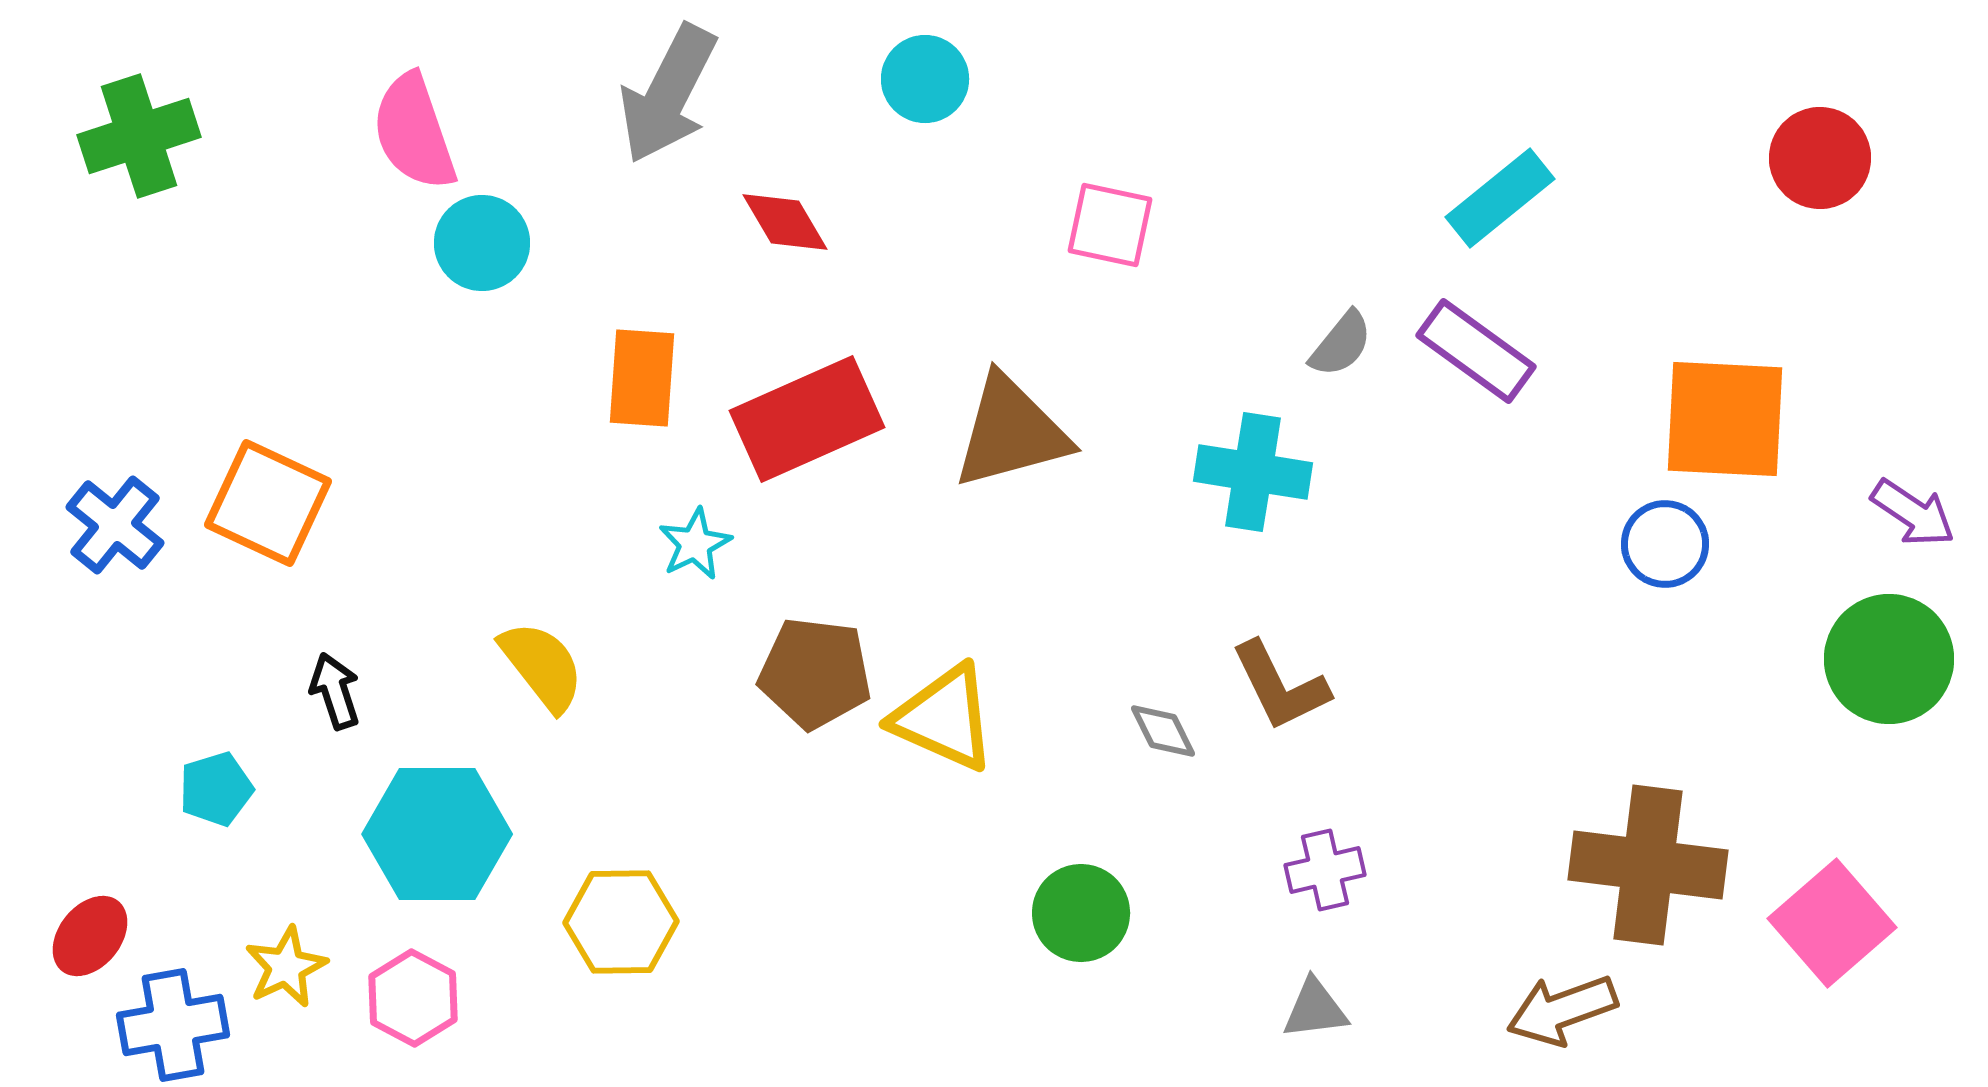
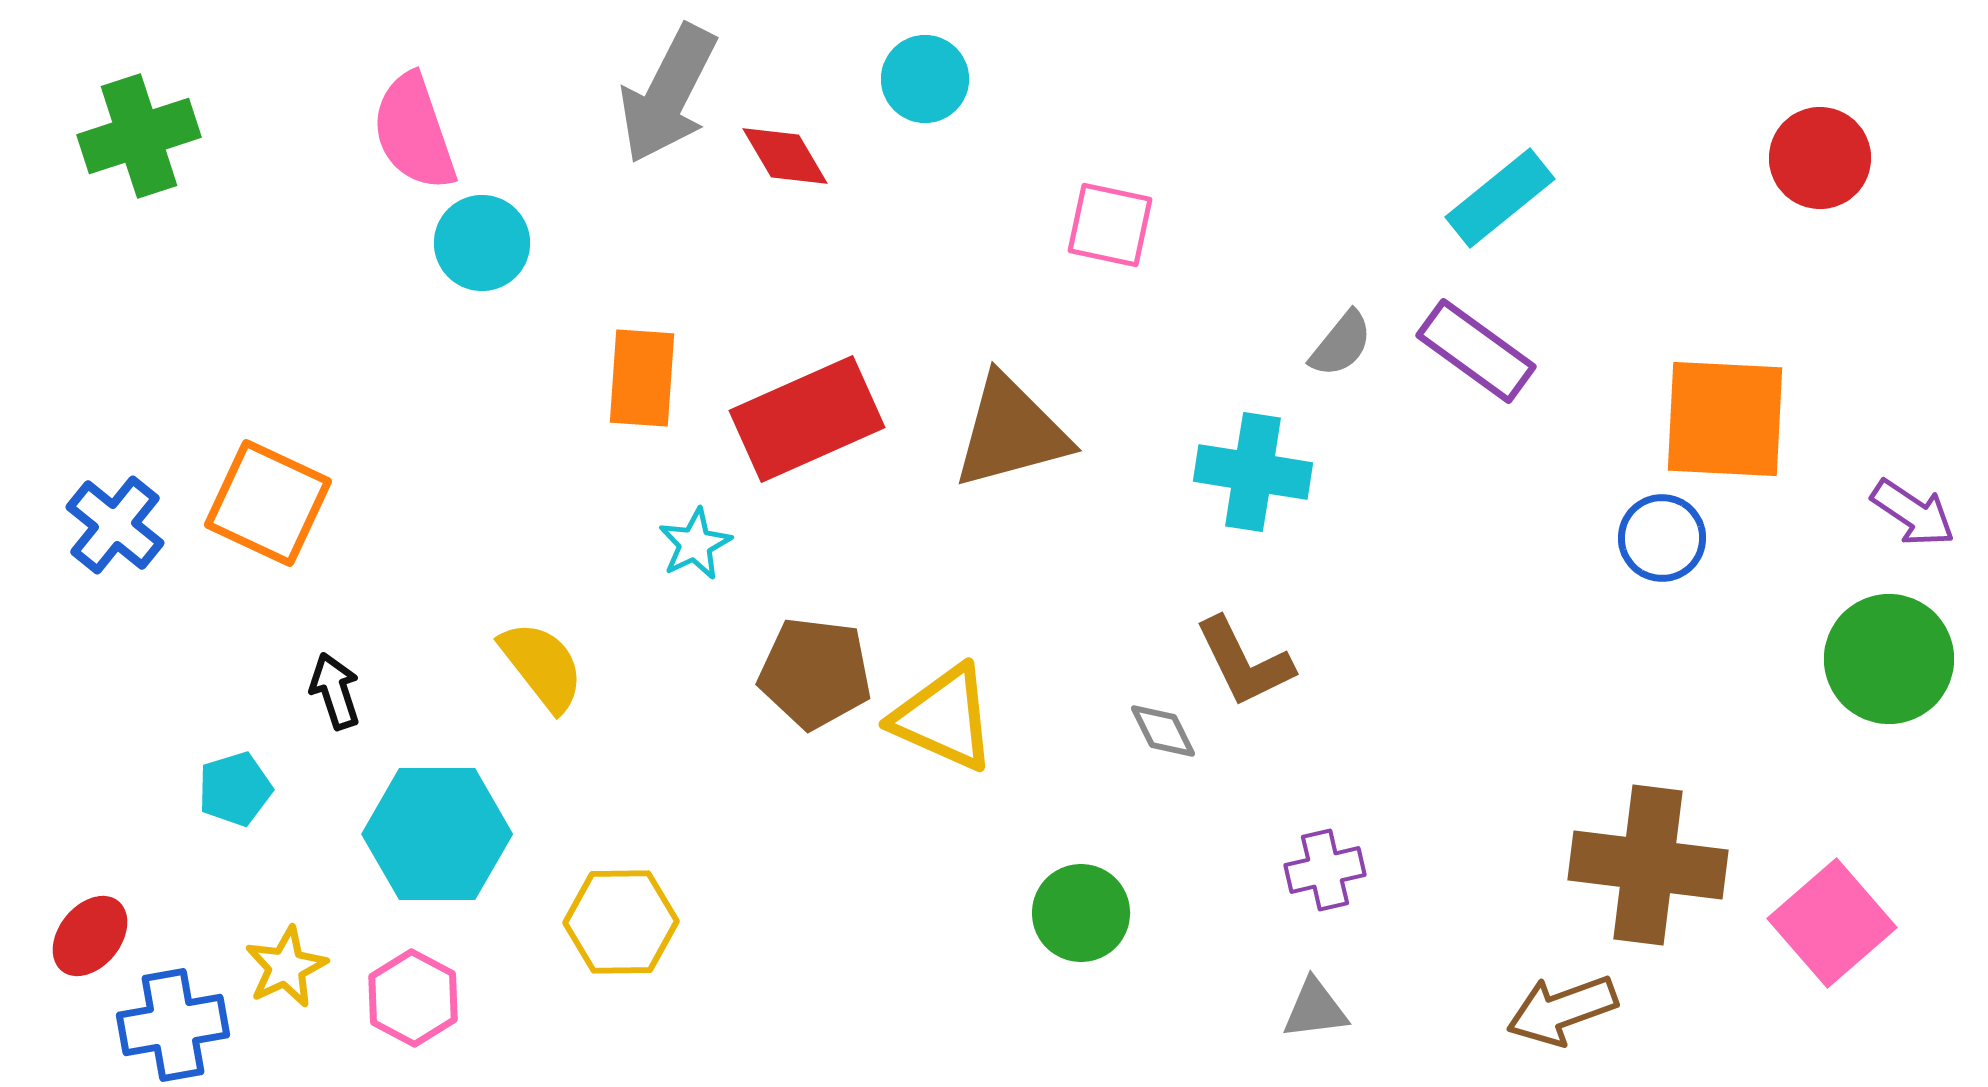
red diamond at (785, 222): moved 66 px up
blue circle at (1665, 544): moved 3 px left, 6 px up
brown L-shape at (1280, 686): moved 36 px left, 24 px up
cyan pentagon at (216, 789): moved 19 px right
